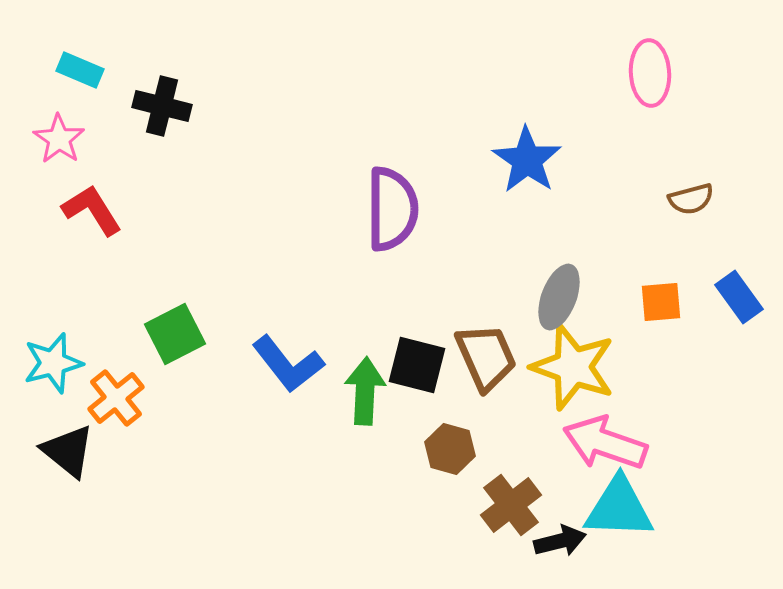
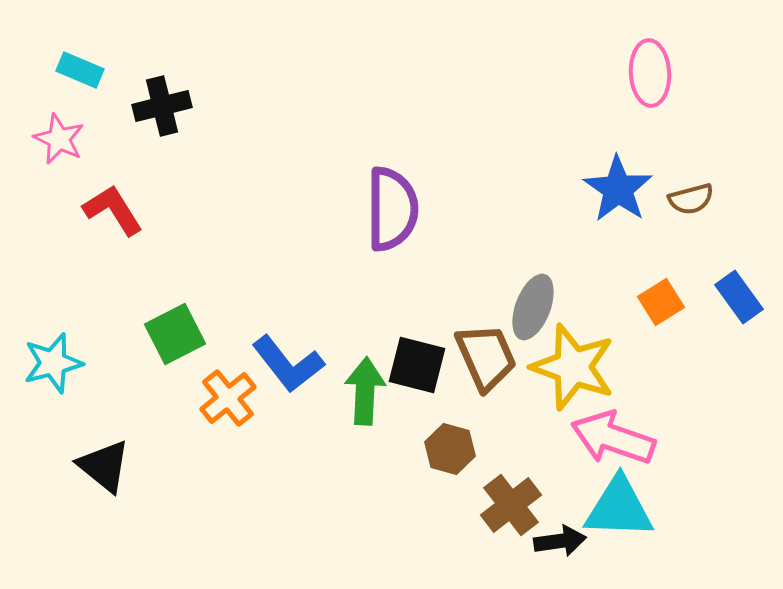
black cross: rotated 28 degrees counterclockwise
pink star: rotated 9 degrees counterclockwise
blue star: moved 91 px right, 29 px down
red L-shape: moved 21 px right
gray ellipse: moved 26 px left, 10 px down
orange square: rotated 27 degrees counterclockwise
orange cross: moved 112 px right
pink arrow: moved 8 px right, 5 px up
black triangle: moved 36 px right, 15 px down
black arrow: rotated 6 degrees clockwise
